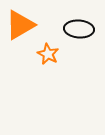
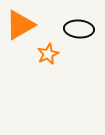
orange star: rotated 20 degrees clockwise
